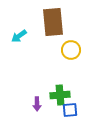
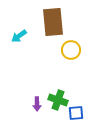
green cross: moved 2 px left, 5 px down; rotated 24 degrees clockwise
blue square: moved 6 px right, 3 px down
